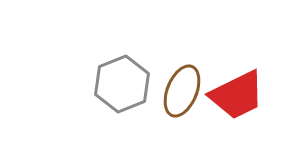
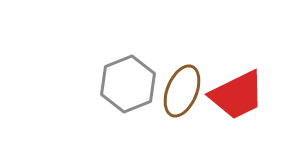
gray hexagon: moved 6 px right
